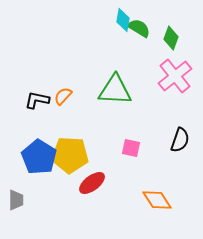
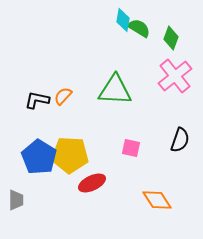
red ellipse: rotated 12 degrees clockwise
